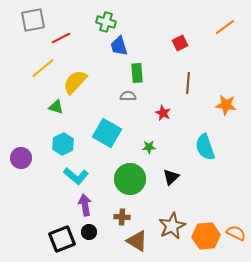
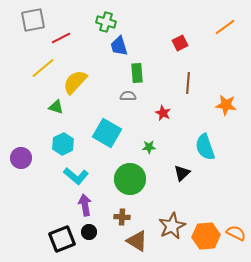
black triangle: moved 11 px right, 4 px up
